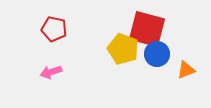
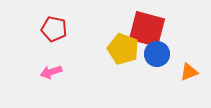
orange triangle: moved 3 px right, 2 px down
